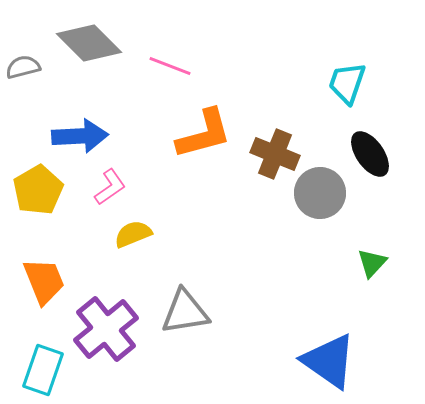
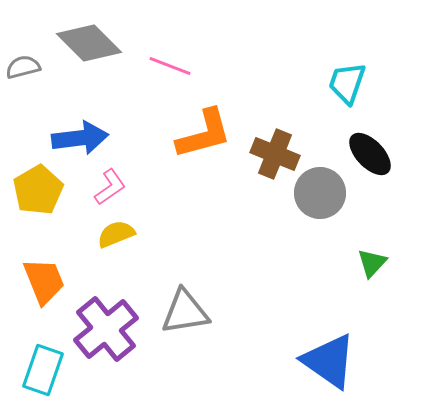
blue arrow: moved 2 px down; rotated 4 degrees counterclockwise
black ellipse: rotated 9 degrees counterclockwise
yellow semicircle: moved 17 px left
